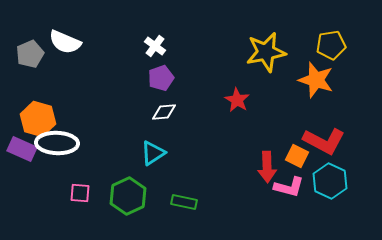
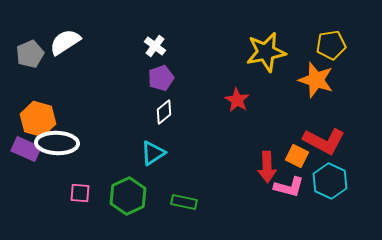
white semicircle: rotated 124 degrees clockwise
white diamond: rotated 35 degrees counterclockwise
purple rectangle: moved 4 px right
